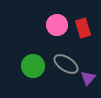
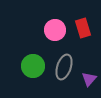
pink circle: moved 2 px left, 5 px down
gray ellipse: moved 2 px left, 3 px down; rotated 75 degrees clockwise
purple triangle: moved 1 px right, 1 px down
